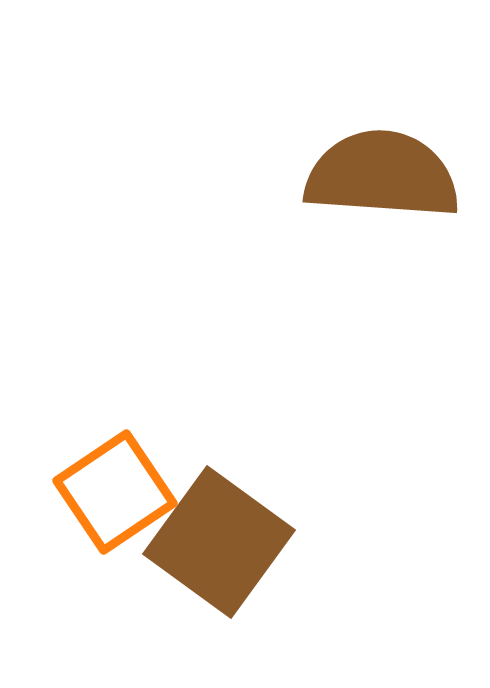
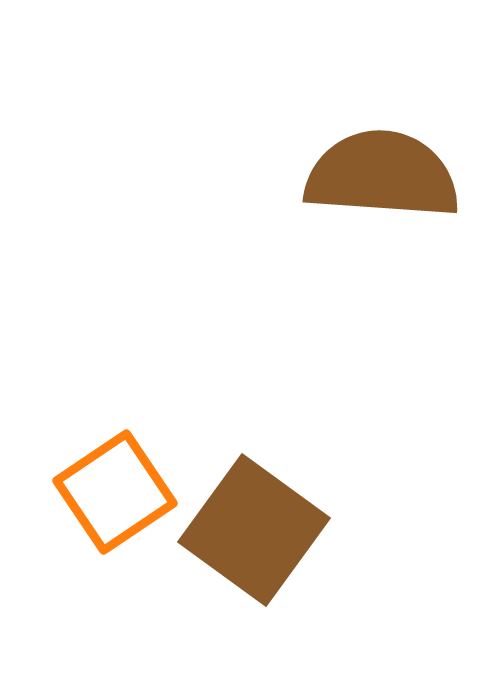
brown square: moved 35 px right, 12 px up
